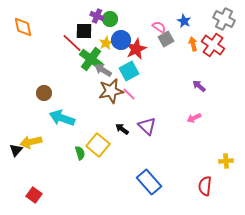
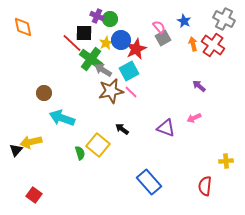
pink semicircle: rotated 16 degrees clockwise
black square: moved 2 px down
gray square: moved 3 px left, 1 px up
pink line: moved 2 px right, 2 px up
purple triangle: moved 19 px right, 2 px down; rotated 24 degrees counterclockwise
